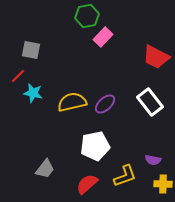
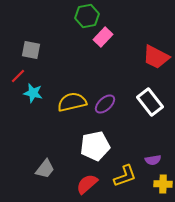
purple semicircle: rotated 21 degrees counterclockwise
